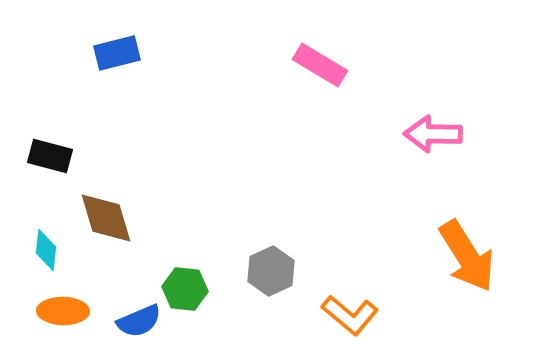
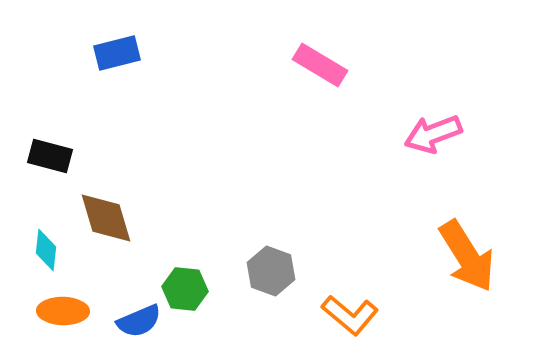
pink arrow: rotated 22 degrees counterclockwise
gray hexagon: rotated 15 degrees counterclockwise
